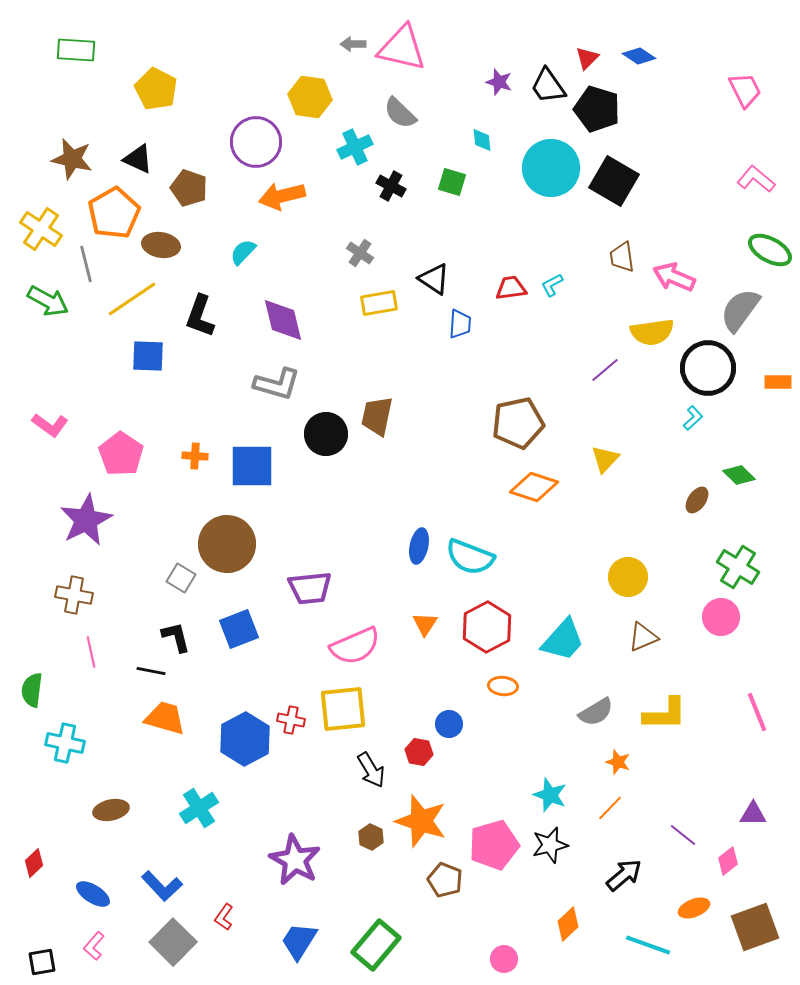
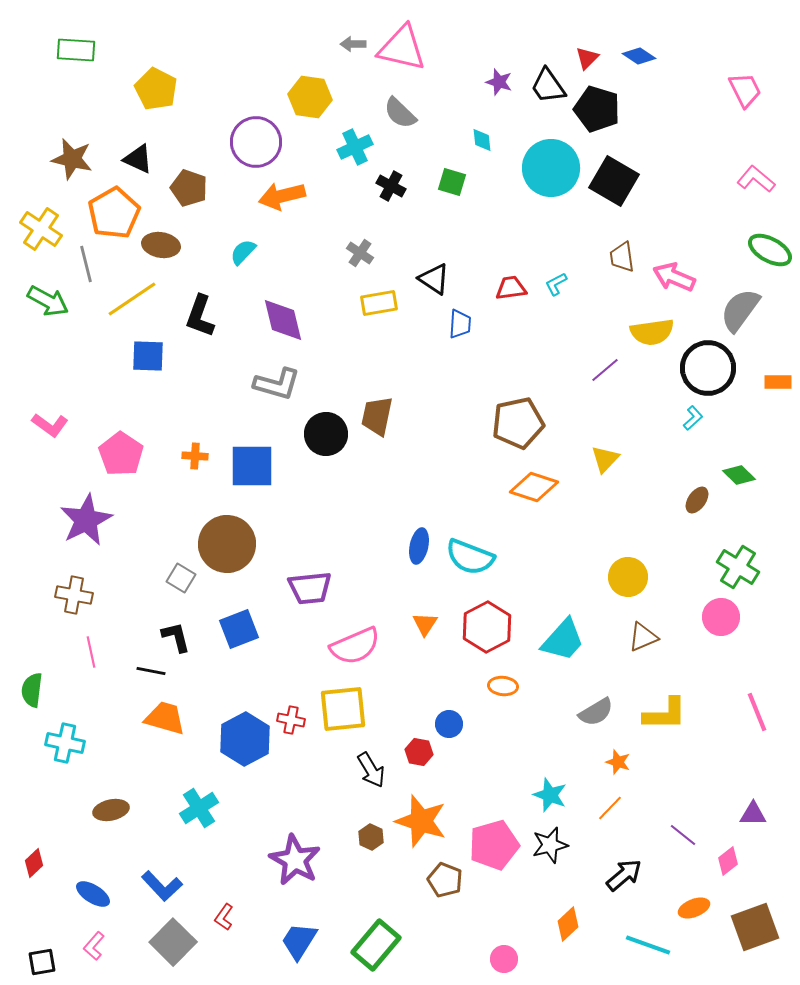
cyan L-shape at (552, 285): moved 4 px right, 1 px up
